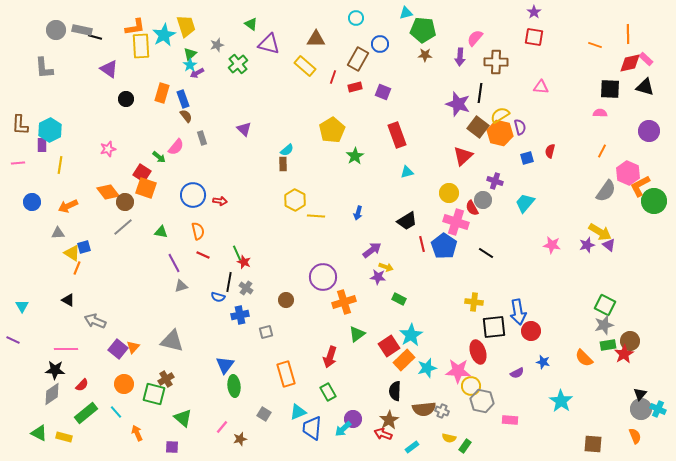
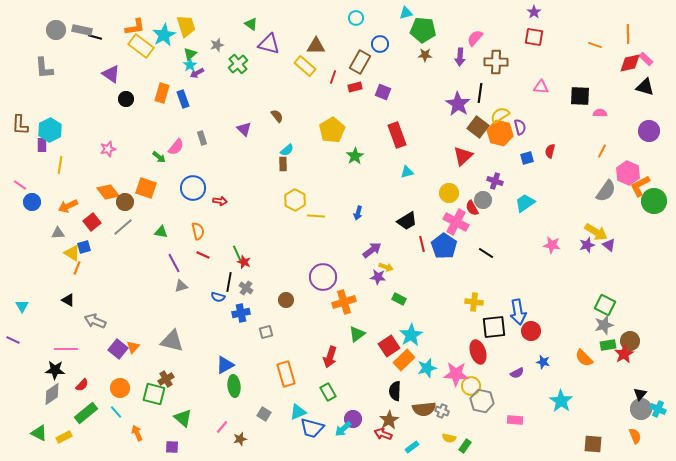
brown triangle at (316, 39): moved 7 px down
yellow rectangle at (141, 46): rotated 50 degrees counterclockwise
brown rectangle at (358, 59): moved 2 px right, 3 px down
purple triangle at (109, 69): moved 2 px right, 5 px down
black square at (610, 89): moved 30 px left, 7 px down
purple star at (458, 104): rotated 15 degrees clockwise
brown semicircle at (186, 116): moved 91 px right
pink line at (18, 163): moved 2 px right, 22 px down; rotated 40 degrees clockwise
red square at (142, 173): moved 50 px left, 49 px down; rotated 18 degrees clockwise
blue circle at (193, 195): moved 7 px up
cyan trapezoid at (525, 203): rotated 15 degrees clockwise
pink cross at (456, 222): rotated 10 degrees clockwise
yellow arrow at (600, 232): moved 4 px left
blue cross at (240, 315): moved 1 px right, 2 px up
blue triangle at (225, 365): rotated 24 degrees clockwise
pink star at (458, 371): moved 2 px left, 3 px down
orange circle at (124, 384): moved 4 px left, 4 px down
pink rectangle at (510, 420): moved 5 px right
blue trapezoid at (312, 428): rotated 80 degrees counterclockwise
yellow rectangle at (64, 437): rotated 42 degrees counterclockwise
